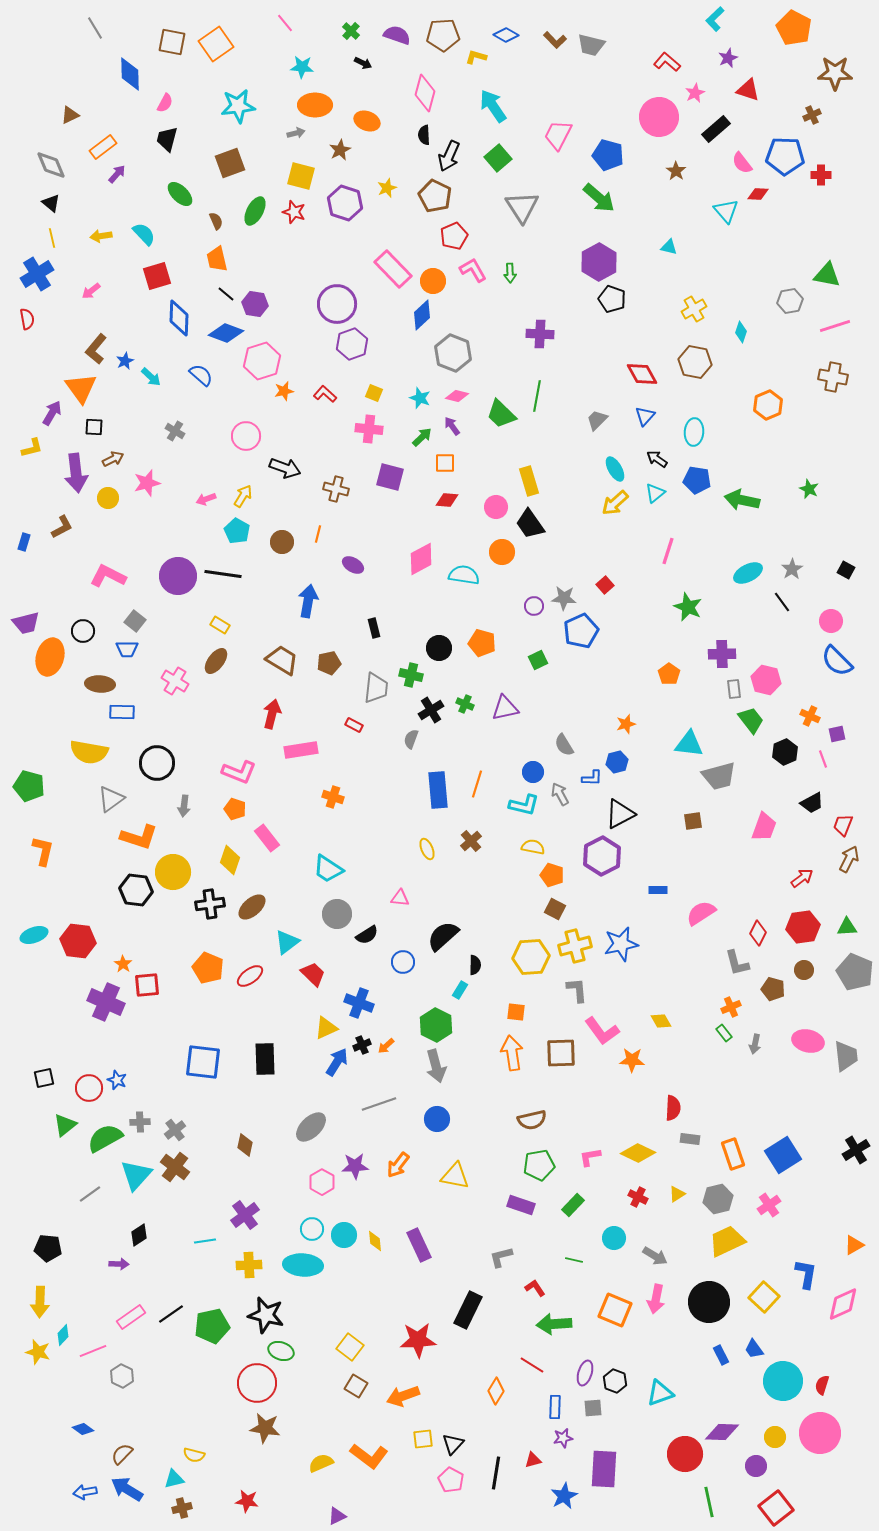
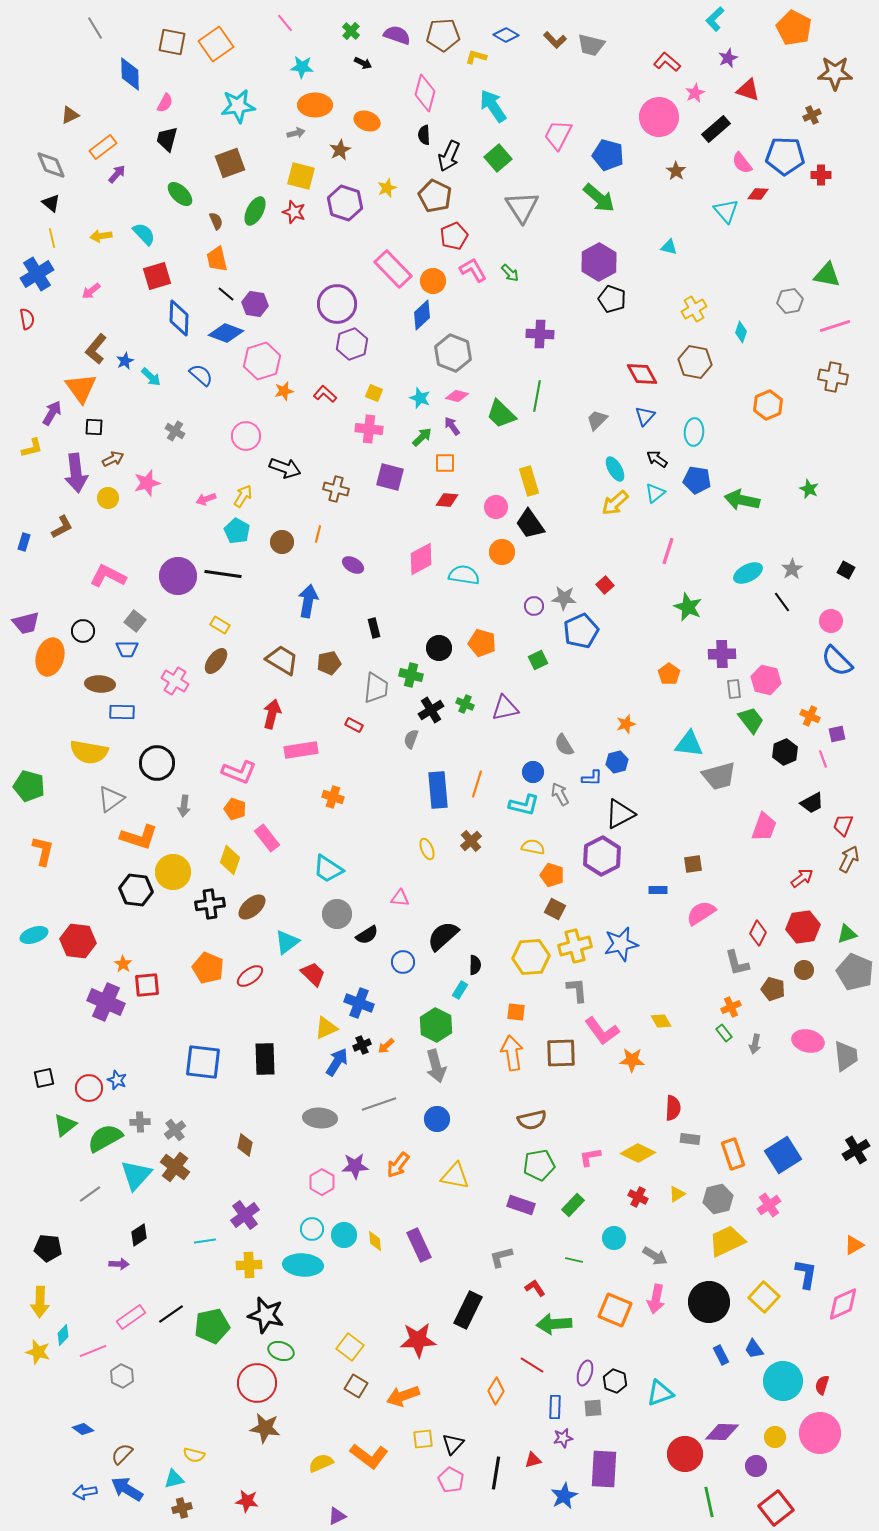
green arrow at (510, 273): rotated 42 degrees counterclockwise
brown square at (693, 821): moved 43 px down
green triangle at (847, 927): moved 7 px down; rotated 15 degrees counterclockwise
gray ellipse at (311, 1127): moved 9 px right, 9 px up; rotated 48 degrees clockwise
